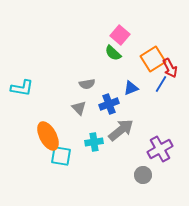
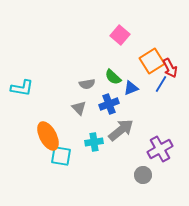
green semicircle: moved 24 px down
orange square: moved 1 px left, 2 px down
